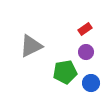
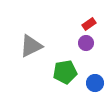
red rectangle: moved 4 px right, 5 px up
purple circle: moved 9 px up
blue circle: moved 4 px right
